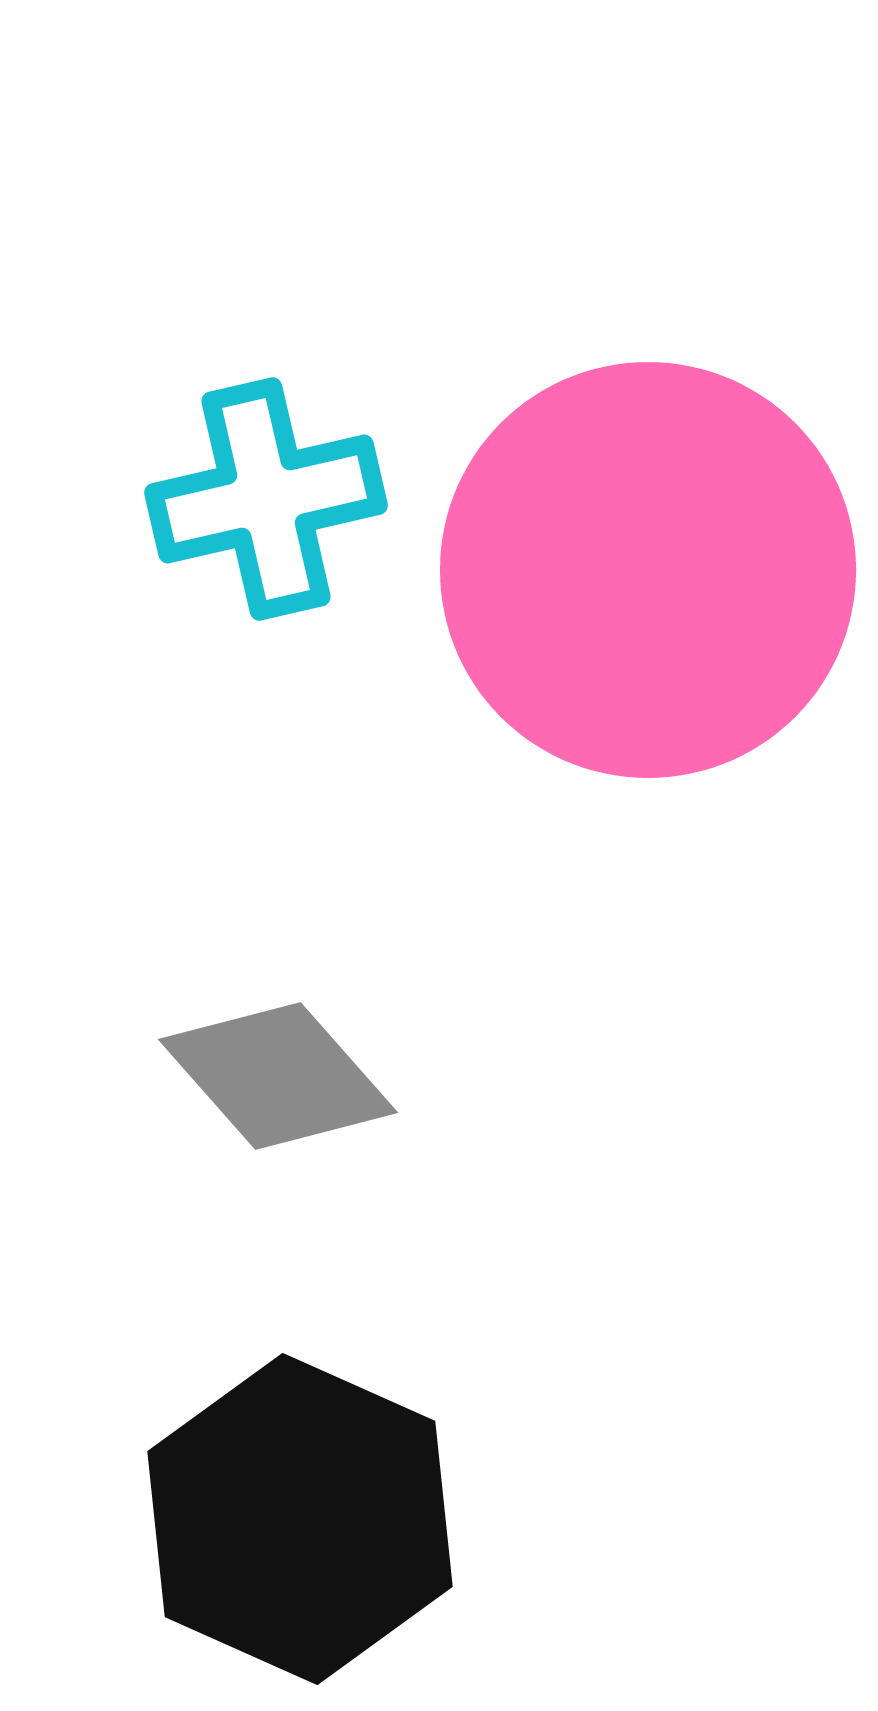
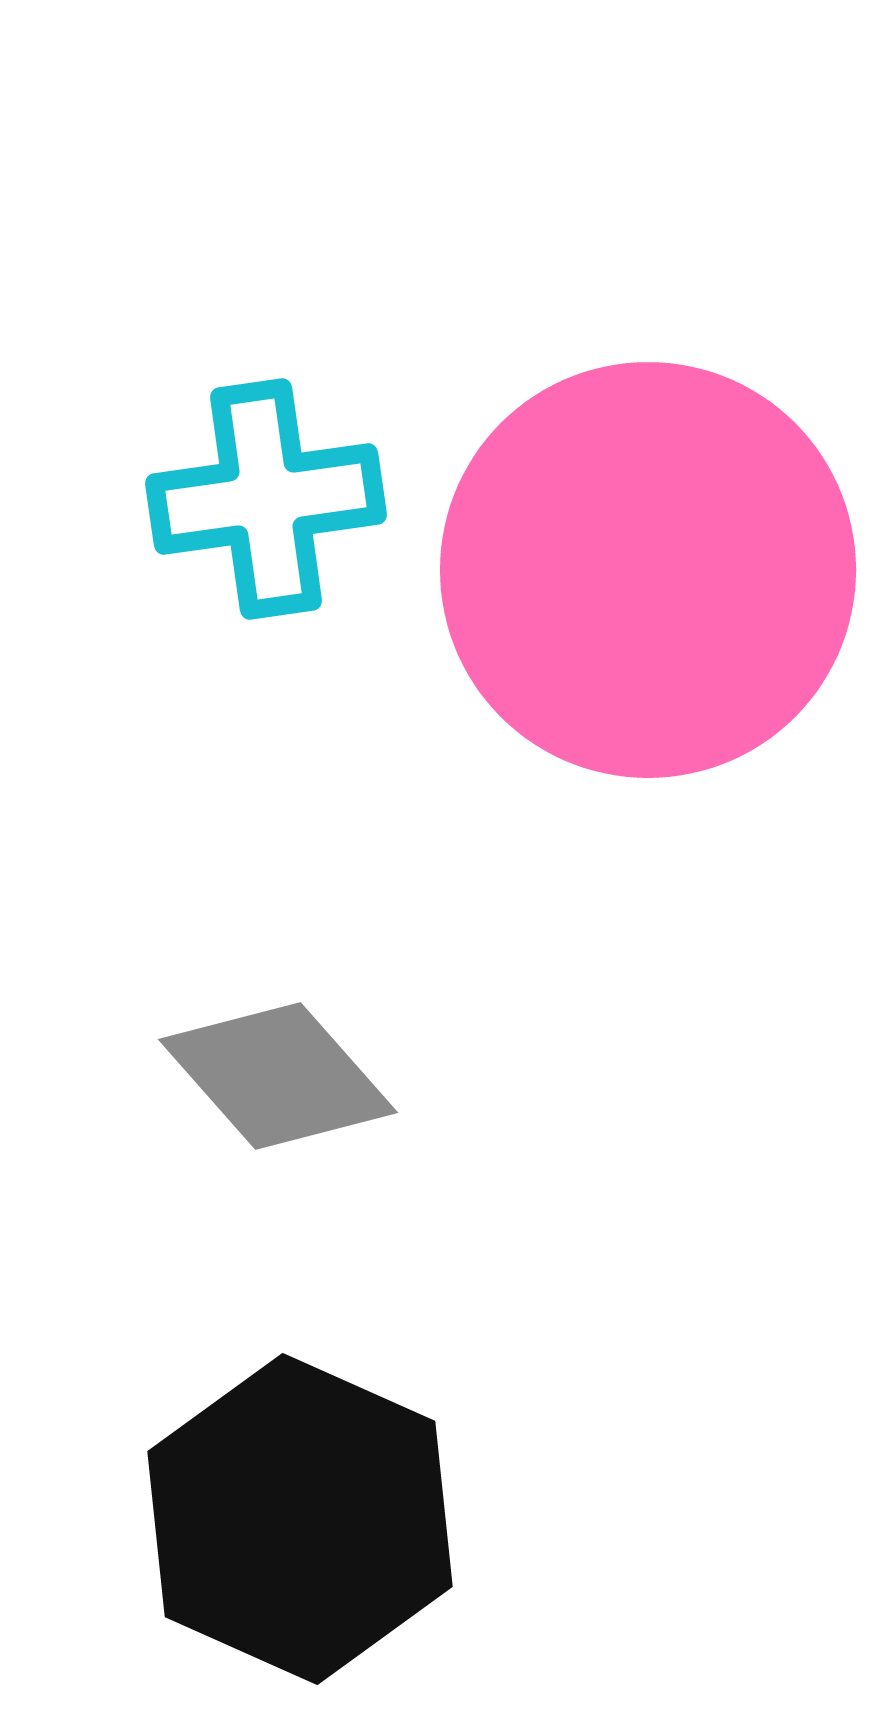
cyan cross: rotated 5 degrees clockwise
